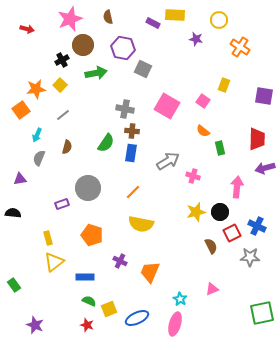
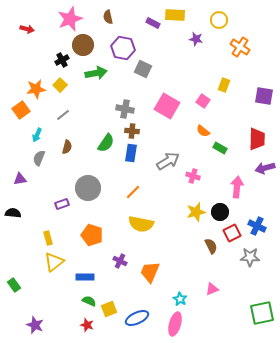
green rectangle at (220, 148): rotated 48 degrees counterclockwise
